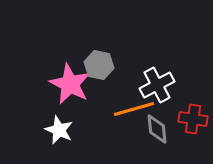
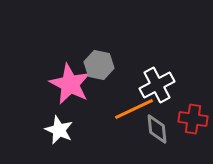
orange line: rotated 9 degrees counterclockwise
